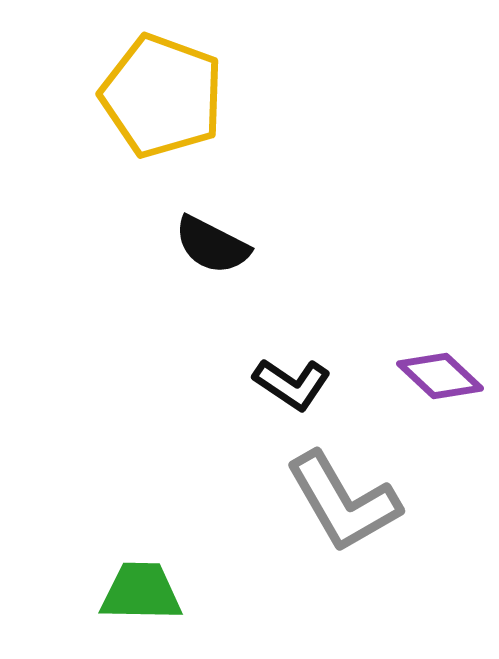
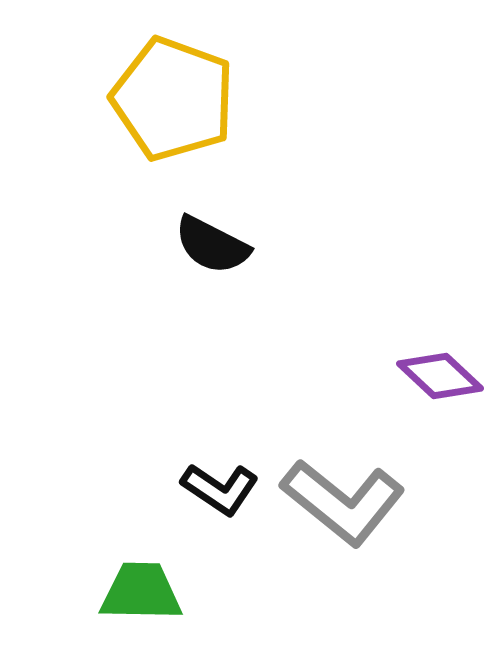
yellow pentagon: moved 11 px right, 3 px down
black L-shape: moved 72 px left, 105 px down
gray L-shape: rotated 21 degrees counterclockwise
